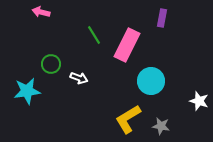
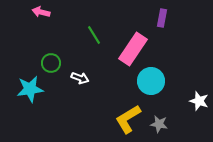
pink rectangle: moved 6 px right, 4 px down; rotated 8 degrees clockwise
green circle: moved 1 px up
white arrow: moved 1 px right
cyan star: moved 3 px right, 2 px up
gray star: moved 2 px left, 2 px up
